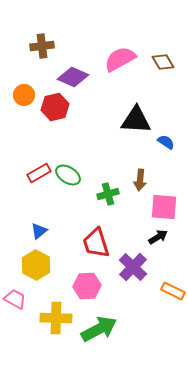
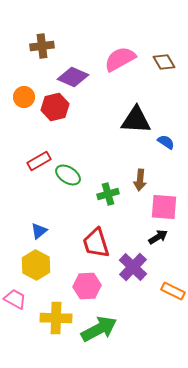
brown diamond: moved 1 px right
orange circle: moved 2 px down
red rectangle: moved 12 px up
